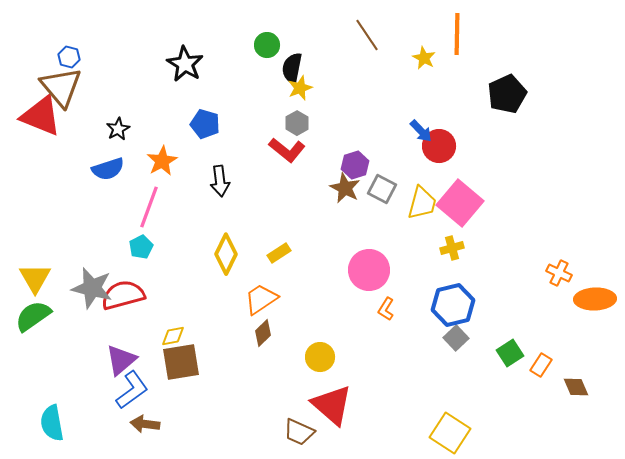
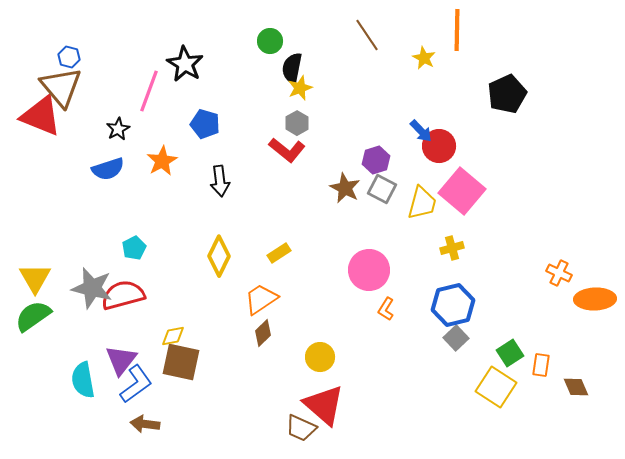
orange line at (457, 34): moved 4 px up
green circle at (267, 45): moved 3 px right, 4 px up
purple hexagon at (355, 165): moved 21 px right, 5 px up
pink square at (460, 203): moved 2 px right, 12 px up
pink line at (149, 207): moved 116 px up
cyan pentagon at (141, 247): moved 7 px left, 1 px down
yellow diamond at (226, 254): moved 7 px left, 2 px down
purple triangle at (121, 360): rotated 12 degrees counterclockwise
brown square at (181, 362): rotated 21 degrees clockwise
orange rectangle at (541, 365): rotated 25 degrees counterclockwise
blue L-shape at (132, 390): moved 4 px right, 6 px up
red triangle at (332, 405): moved 8 px left
cyan semicircle at (52, 423): moved 31 px right, 43 px up
brown trapezoid at (299, 432): moved 2 px right, 4 px up
yellow square at (450, 433): moved 46 px right, 46 px up
